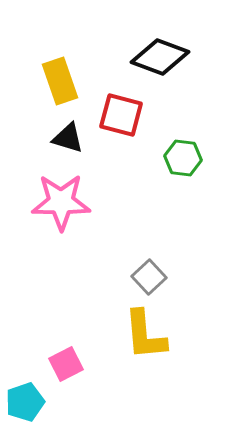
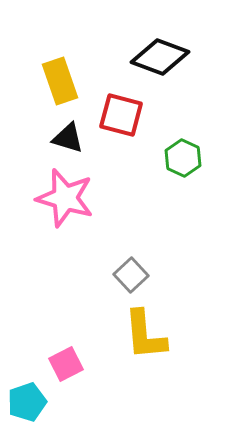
green hexagon: rotated 18 degrees clockwise
pink star: moved 4 px right, 4 px up; rotated 16 degrees clockwise
gray square: moved 18 px left, 2 px up
cyan pentagon: moved 2 px right
